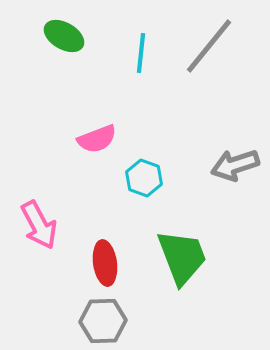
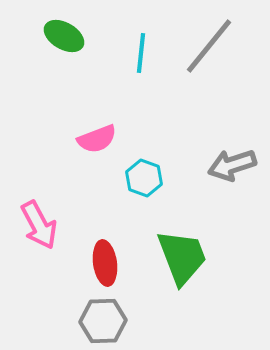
gray arrow: moved 3 px left
